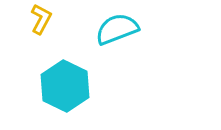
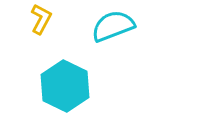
cyan semicircle: moved 4 px left, 3 px up
